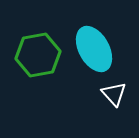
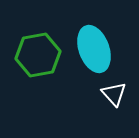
cyan ellipse: rotated 9 degrees clockwise
